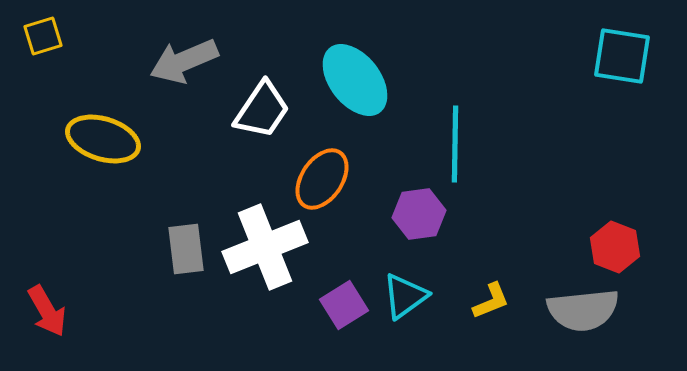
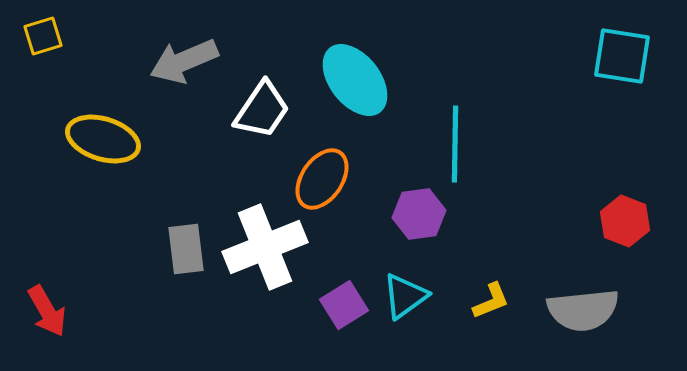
red hexagon: moved 10 px right, 26 px up
